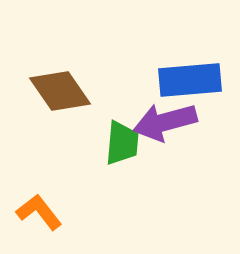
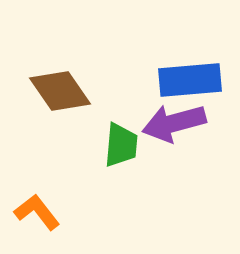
purple arrow: moved 9 px right, 1 px down
green trapezoid: moved 1 px left, 2 px down
orange L-shape: moved 2 px left
